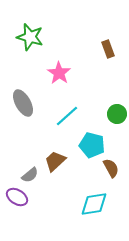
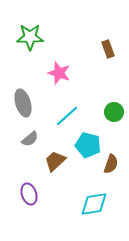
green star: rotated 16 degrees counterclockwise
pink star: rotated 15 degrees counterclockwise
gray ellipse: rotated 12 degrees clockwise
green circle: moved 3 px left, 2 px up
cyan pentagon: moved 4 px left
brown semicircle: moved 4 px up; rotated 48 degrees clockwise
gray semicircle: moved 36 px up
purple ellipse: moved 12 px right, 3 px up; rotated 40 degrees clockwise
